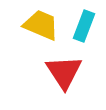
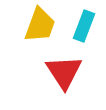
yellow trapezoid: moved 1 px left; rotated 87 degrees clockwise
